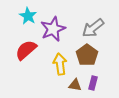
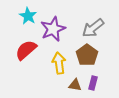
yellow arrow: moved 1 px left, 1 px up
